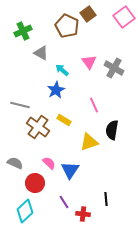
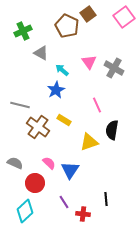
pink line: moved 3 px right
